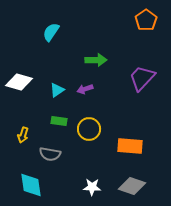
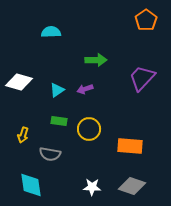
cyan semicircle: rotated 54 degrees clockwise
